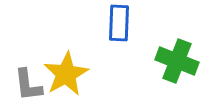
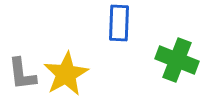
green cross: moved 1 px up
gray L-shape: moved 6 px left, 11 px up
